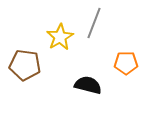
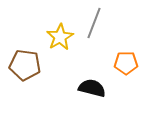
black semicircle: moved 4 px right, 3 px down
